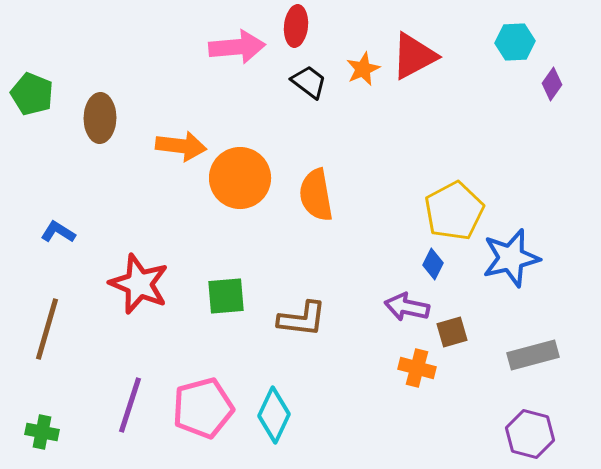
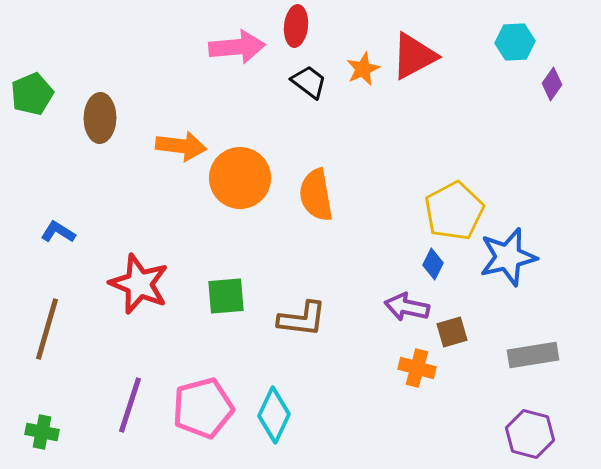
green pentagon: rotated 27 degrees clockwise
blue star: moved 3 px left, 1 px up
gray rectangle: rotated 6 degrees clockwise
